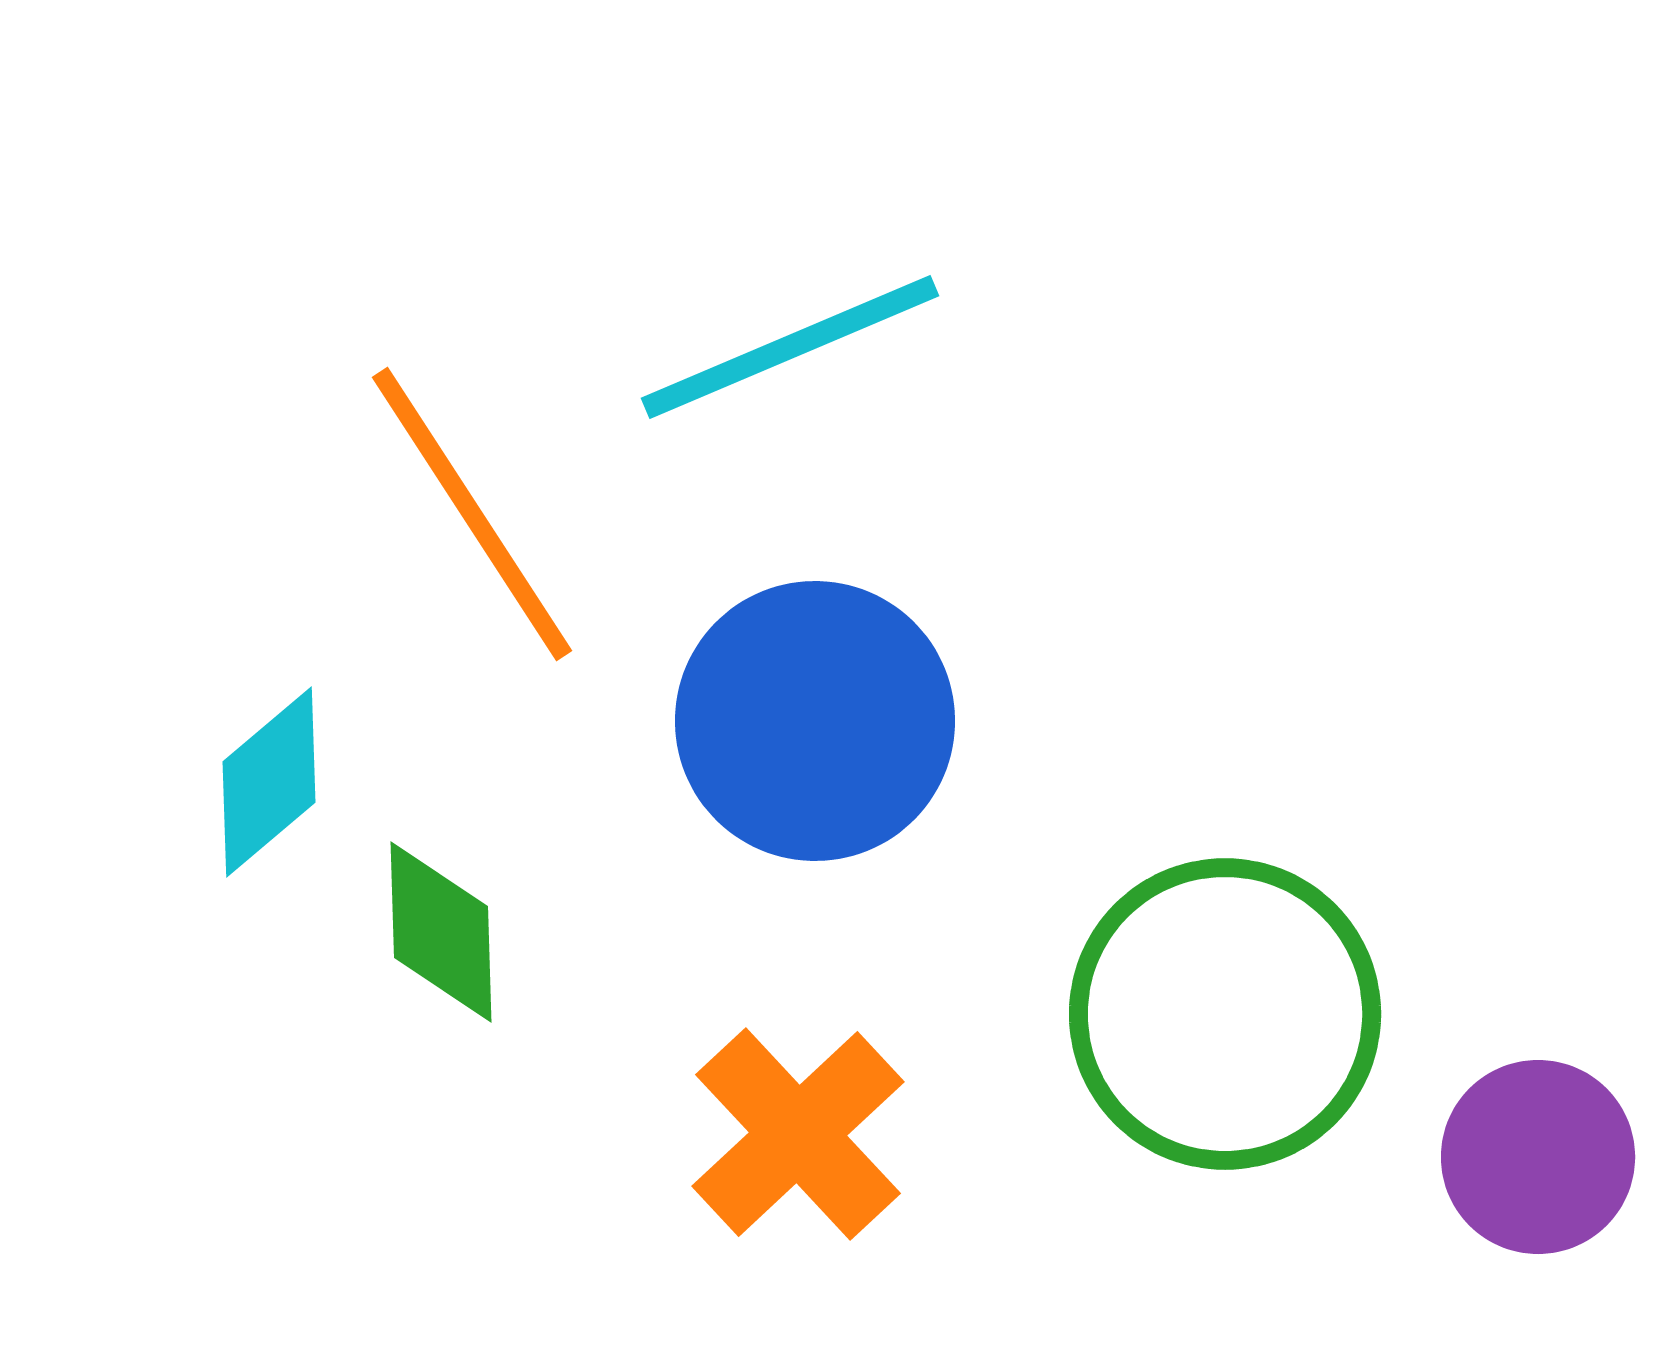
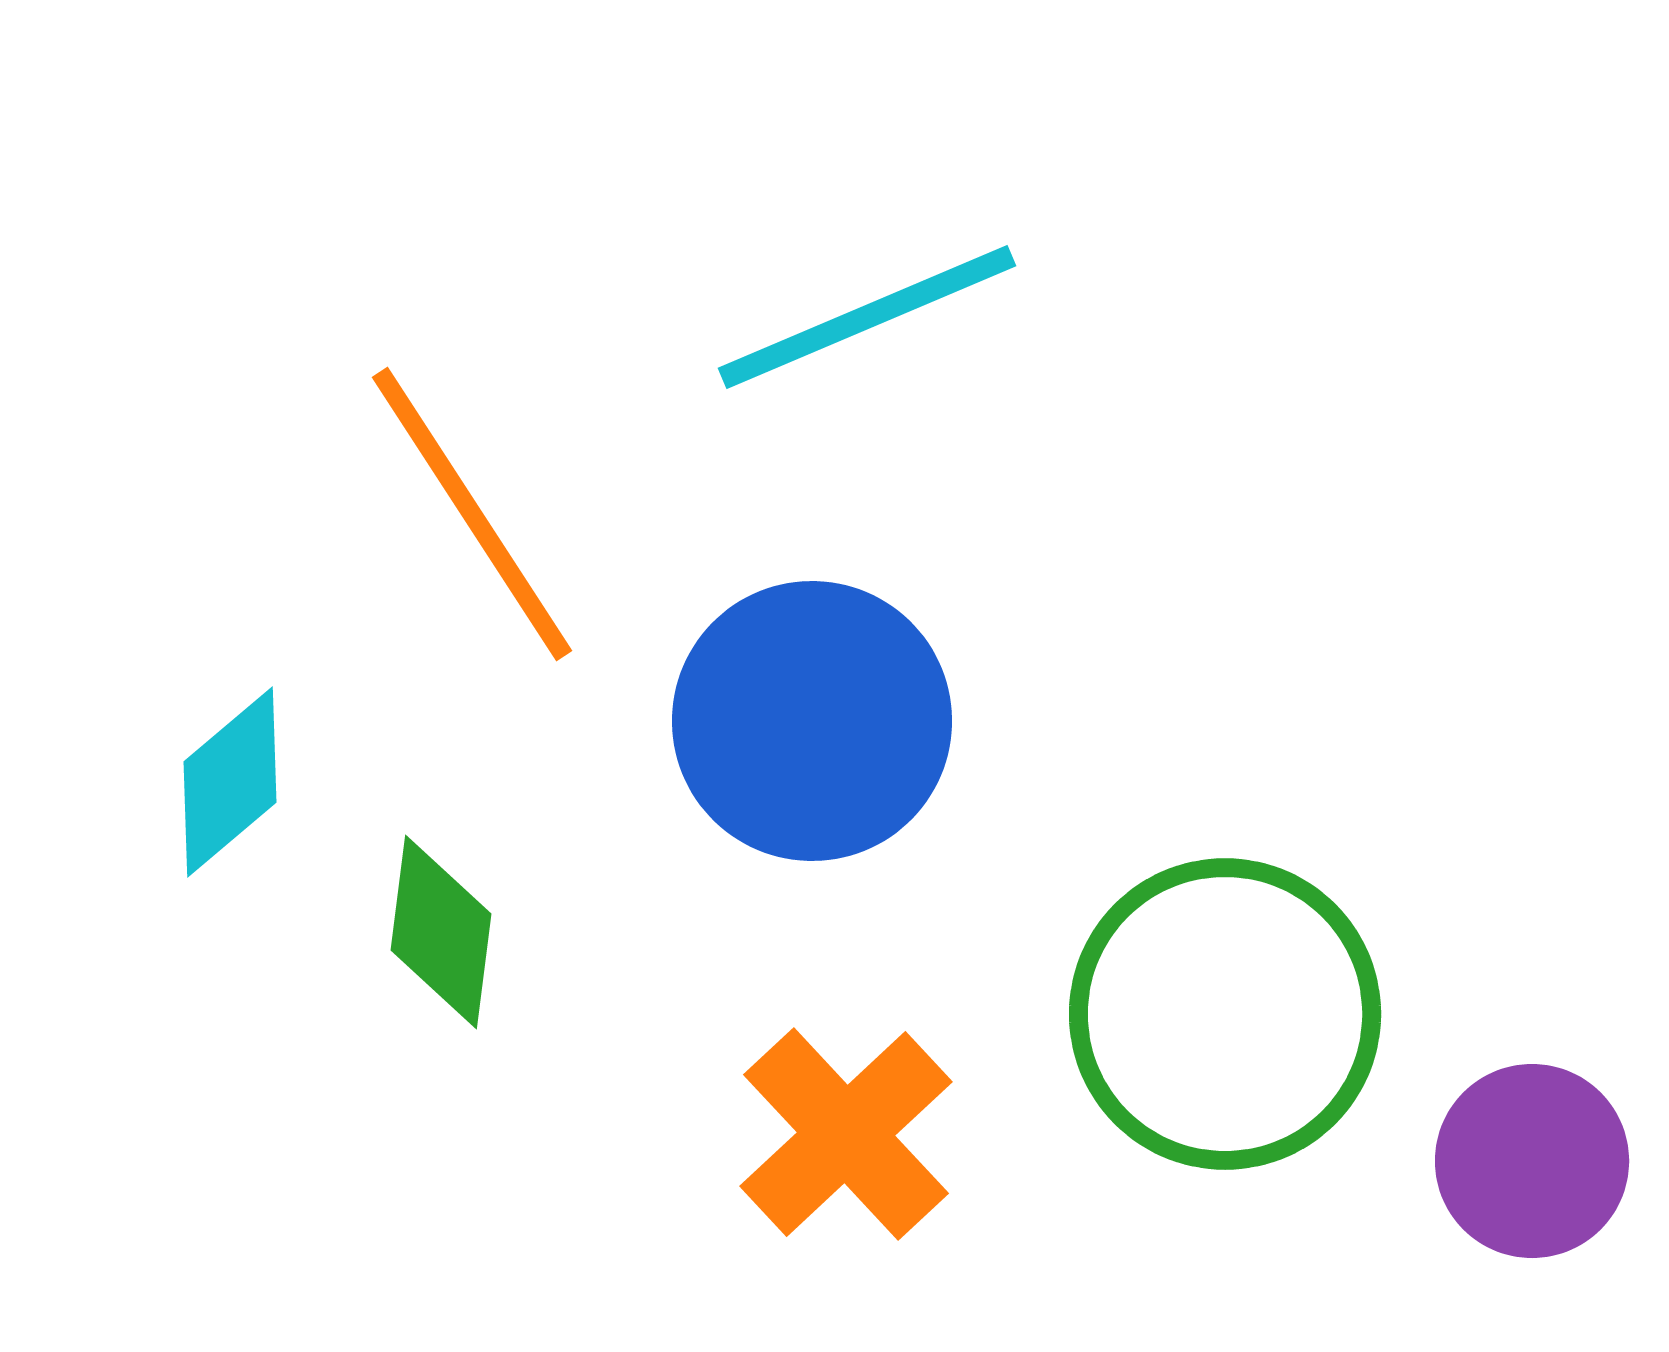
cyan line: moved 77 px right, 30 px up
blue circle: moved 3 px left
cyan diamond: moved 39 px left
green diamond: rotated 9 degrees clockwise
orange cross: moved 48 px right
purple circle: moved 6 px left, 4 px down
